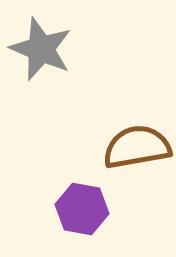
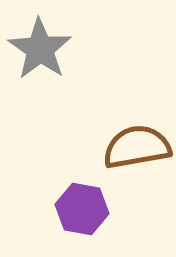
gray star: moved 1 px left; rotated 12 degrees clockwise
